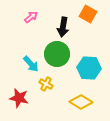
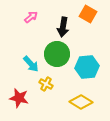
cyan hexagon: moved 2 px left, 1 px up; rotated 10 degrees counterclockwise
